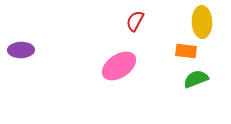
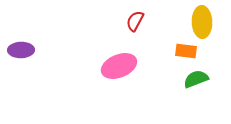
pink ellipse: rotated 12 degrees clockwise
